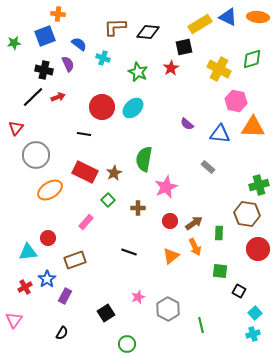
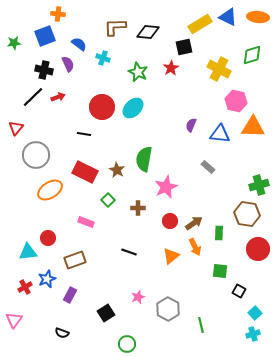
green diamond at (252, 59): moved 4 px up
purple semicircle at (187, 124): moved 4 px right, 1 px down; rotated 72 degrees clockwise
brown star at (114, 173): moved 3 px right, 3 px up; rotated 14 degrees counterclockwise
pink rectangle at (86, 222): rotated 70 degrees clockwise
blue star at (47, 279): rotated 12 degrees clockwise
purple rectangle at (65, 296): moved 5 px right, 1 px up
black semicircle at (62, 333): rotated 80 degrees clockwise
